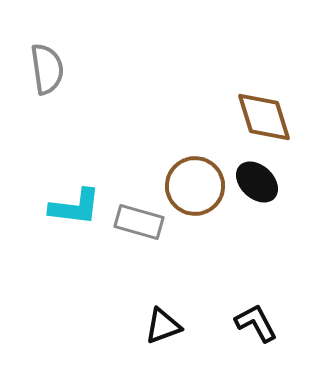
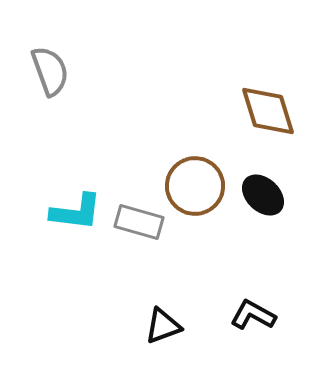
gray semicircle: moved 3 px right, 2 px down; rotated 12 degrees counterclockwise
brown diamond: moved 4 px right, 6 px up
black ellipse: moved 6 px right, 13 px down
cyan L-shape: moved 1 px right, 5 px down
black L-shape: moved 3 px left, 8 px up; rotated 33 degrees counterclockwise
